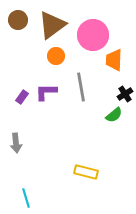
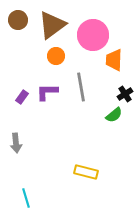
purple L-shape: moved 1 px right
